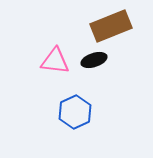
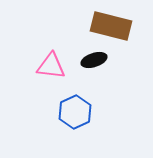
brown rectangle: rotated 36 degrees clockwise
pink triangle: moved 4 px left, 5 px down
